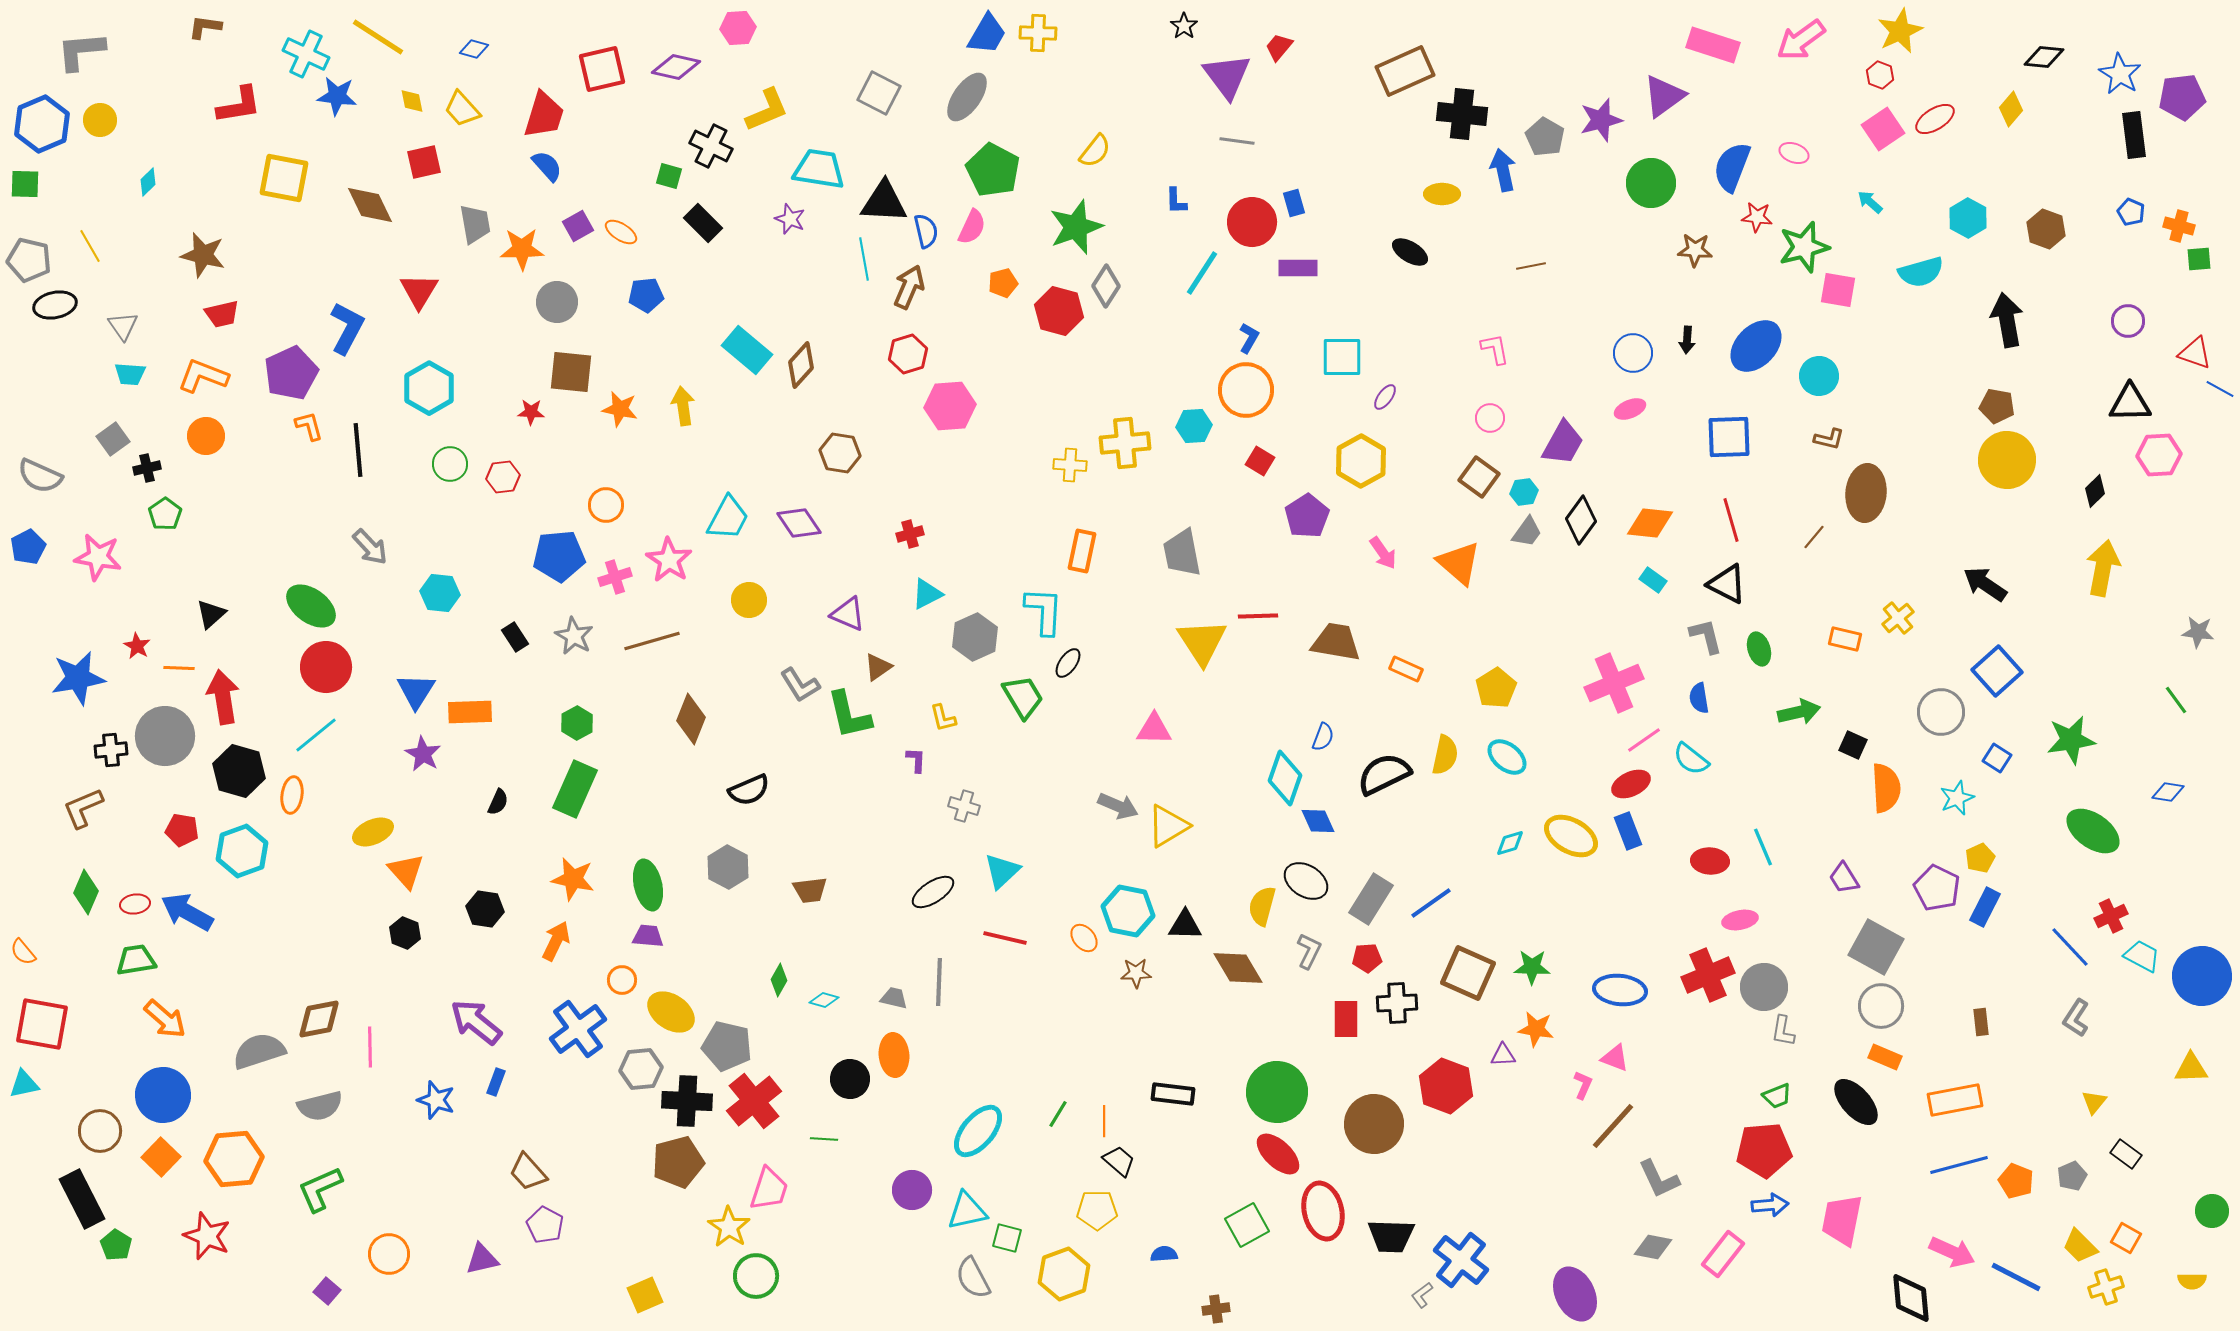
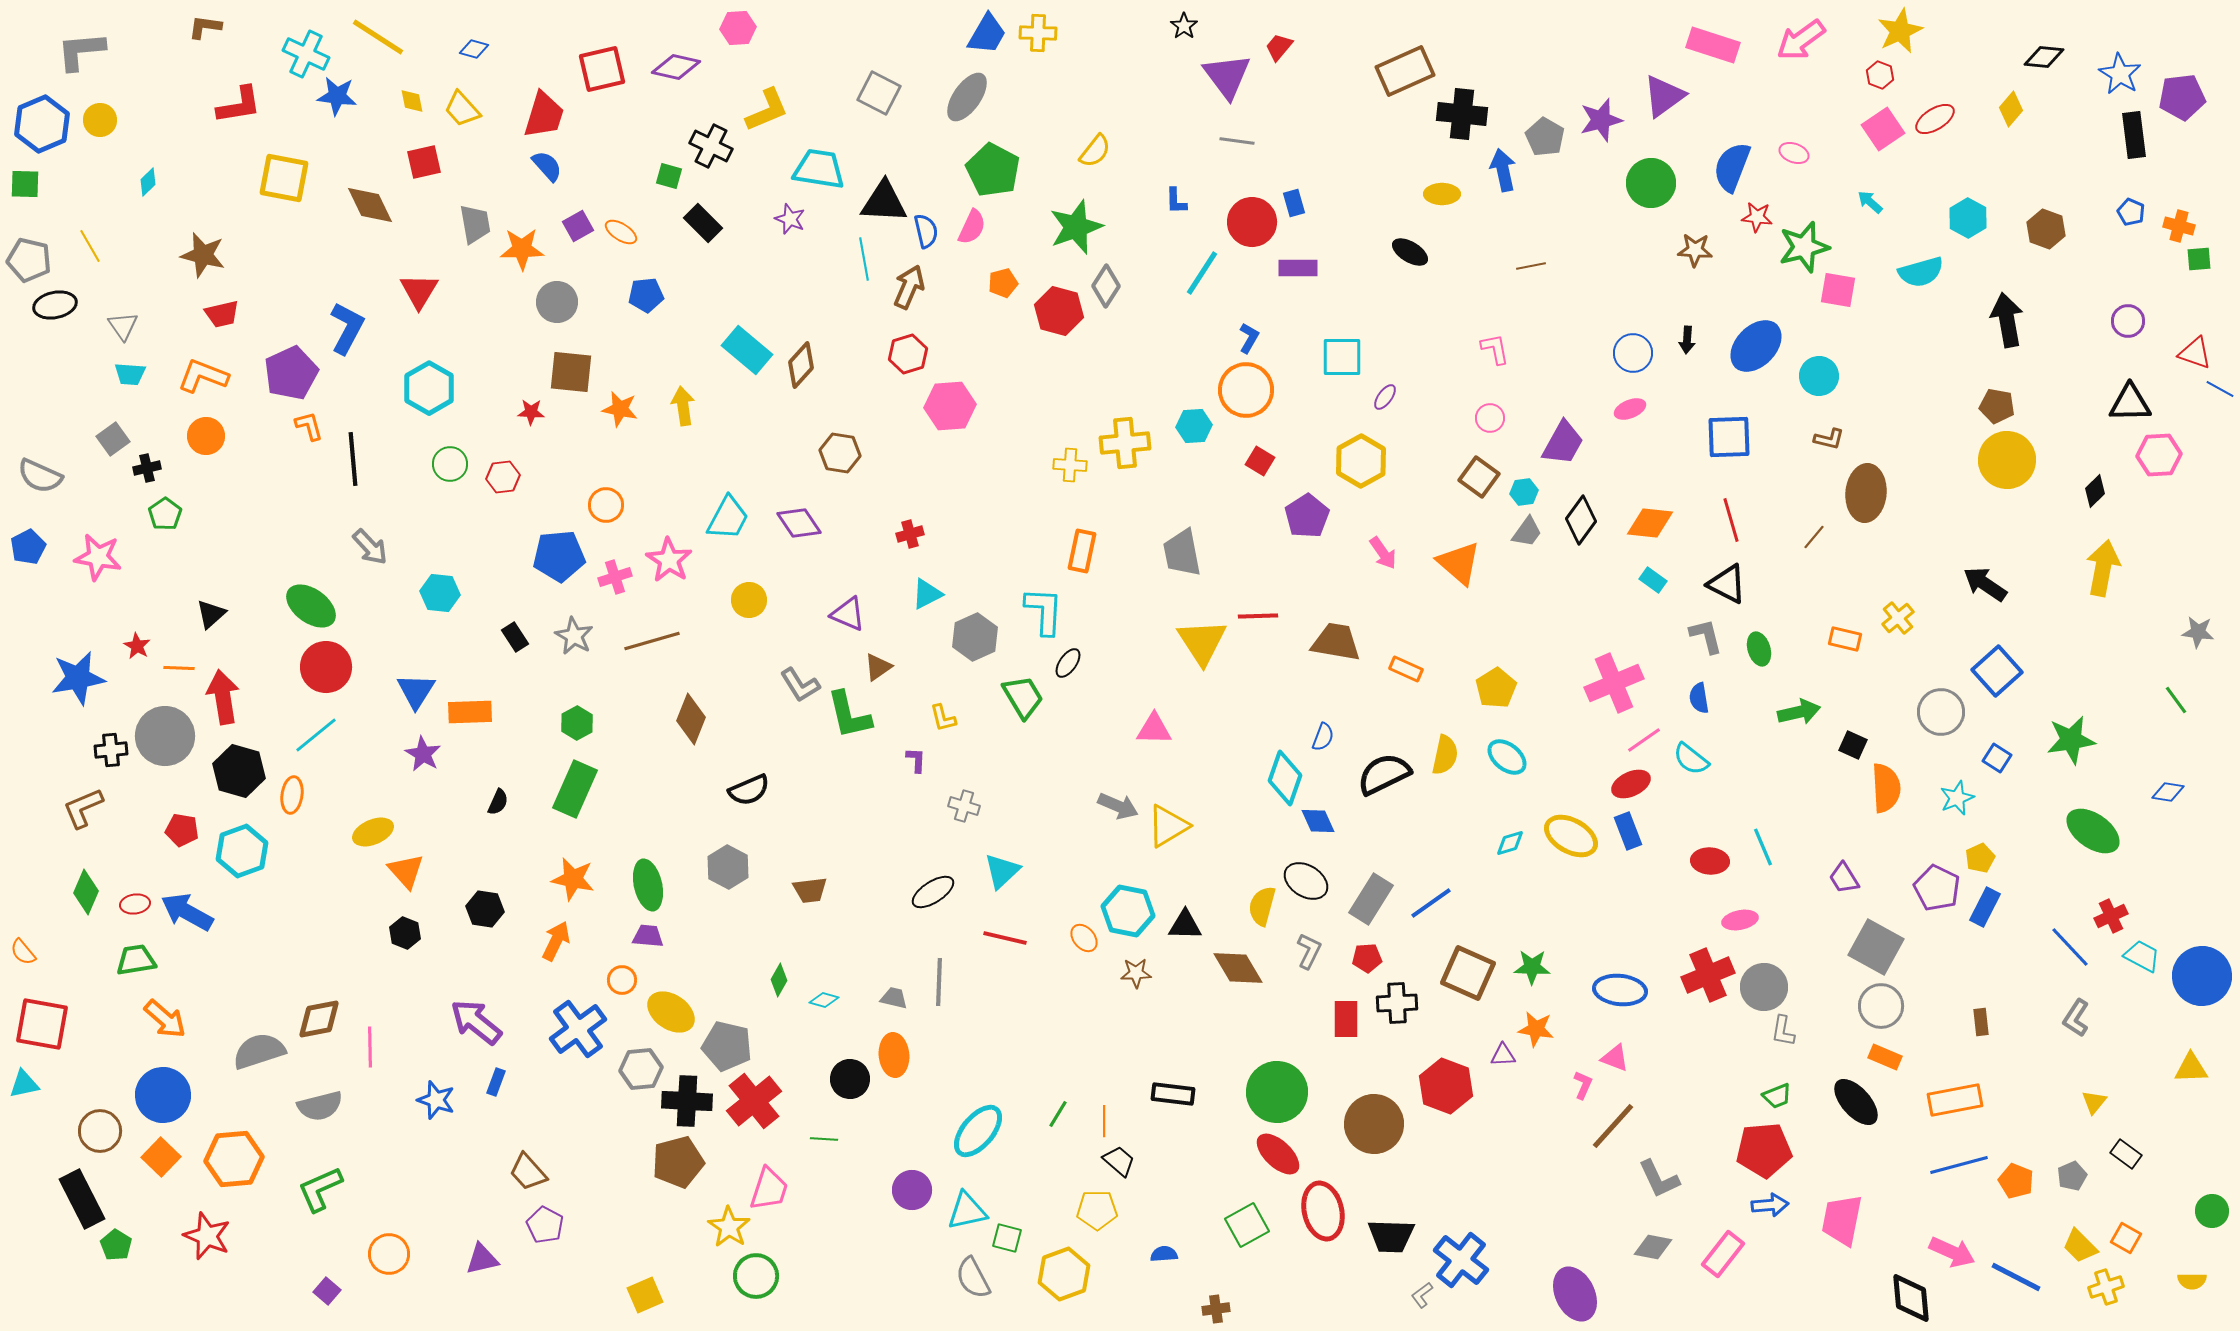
black line at (358, 450): moved 5 px left, 9 px down
